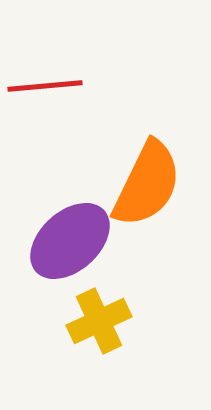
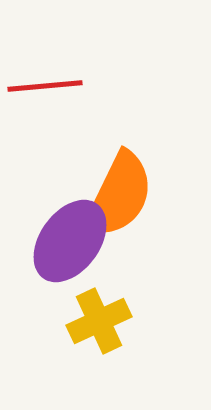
orange semicircle: moved 28 px left, 11 px down
purple ellipse: rotated 12 degrees counterclockwise
